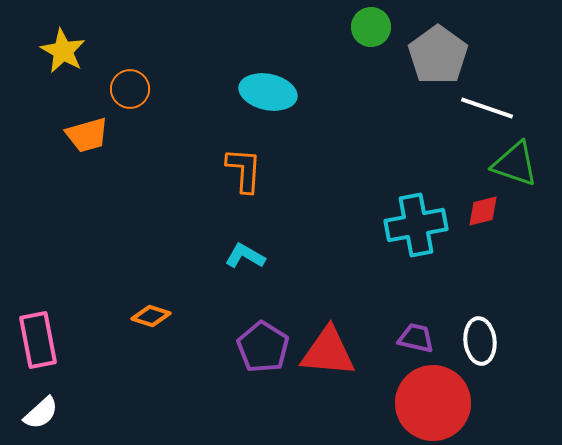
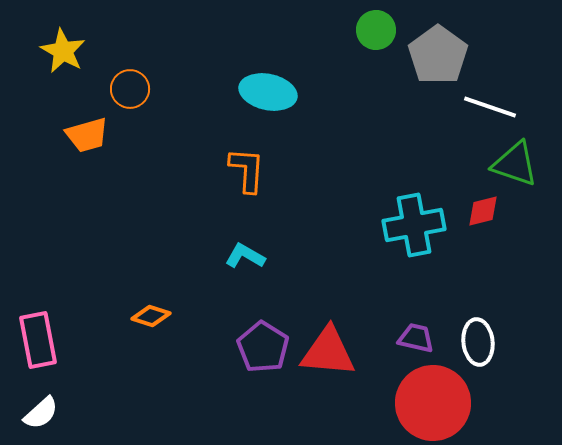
green circle: moved 5 px right, 3 px down
white line: moved 3 px right, 1 px up
orange L-shape: moved 3 px right
cyan cross: moved 2 px left
white ellipse: moved 2 px left, 1 px down
